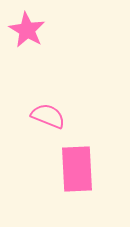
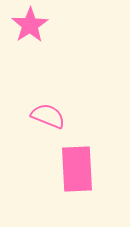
pink star: moved 3 px right, 5 px up; rotated 9 degrees clockwise
